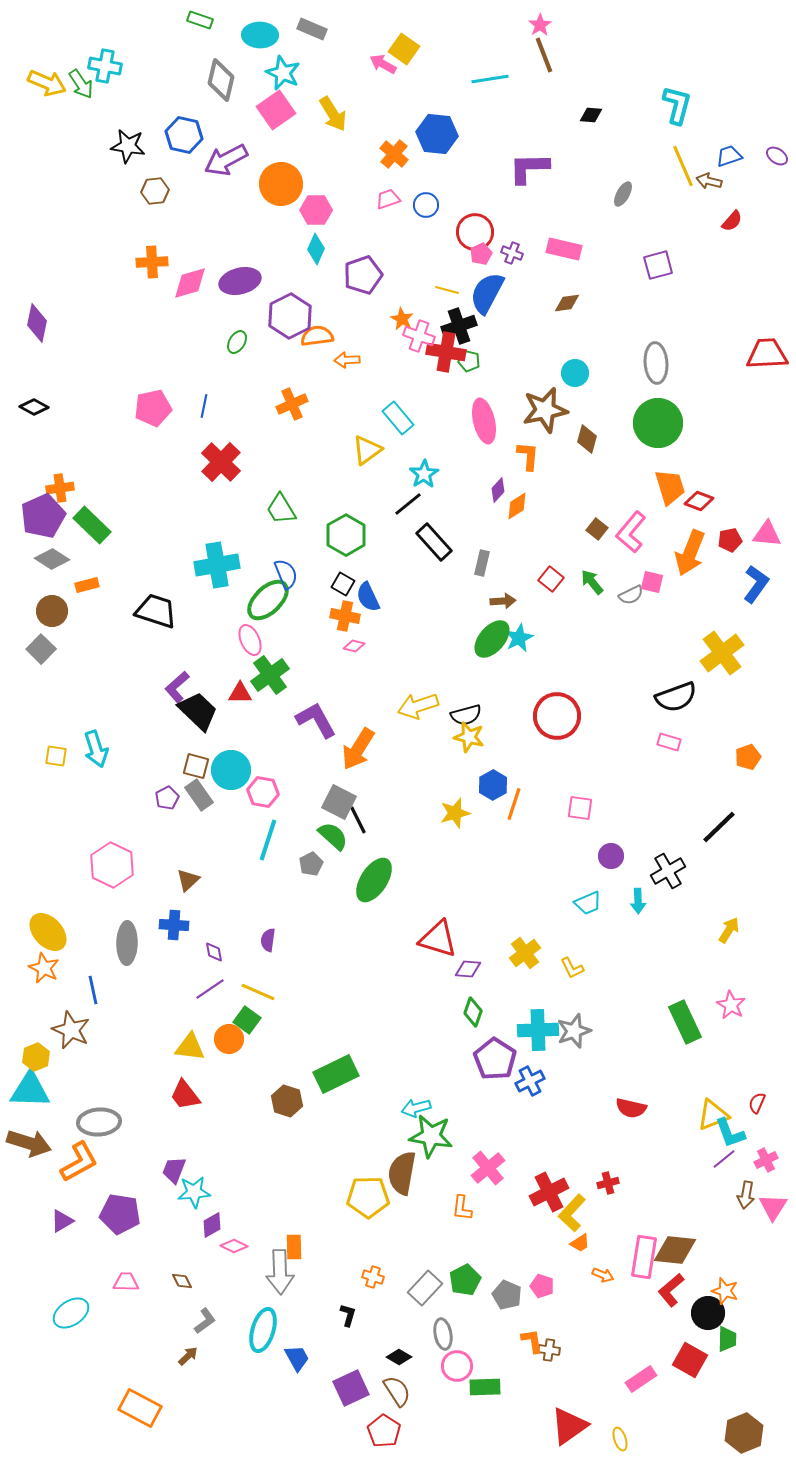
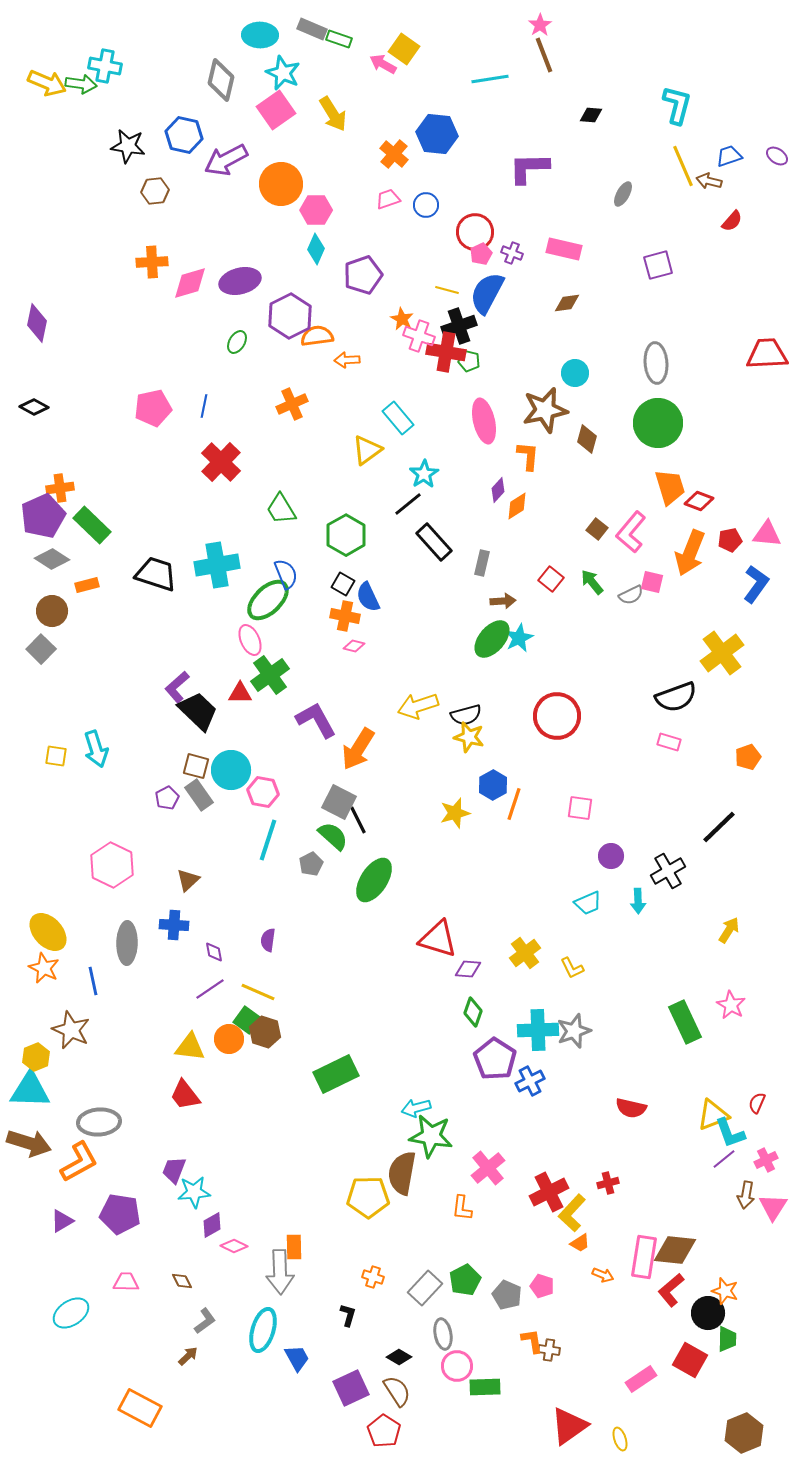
green rectangle at (200, 20): moved 139 px right, 19 px down
green arrow at (81, 84): rotated 48 degrees counterclockwise
black trapezoid at (156, 611): moved 37 px up
blue line at (93, 990): moved 9 px up
brown hexagon at (287, 1101): moved 22 px left, 69 px up
